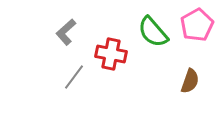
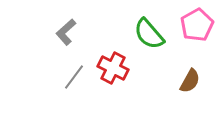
green semicircle: moved 4 px left, 2 px down
red cross: moved 2 px right, 14 px down; rotated 16 degrees clockwise
brown semicircle: rotated 10 degrees clockwise
